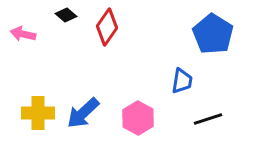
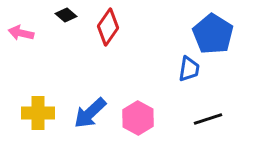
red diamond: moved 1 px right
pink arrow: moved 2 px left, 1 px up
blue trapezoid: moved 7 px right, 12 px up
blue arrow: moved 7 px right
